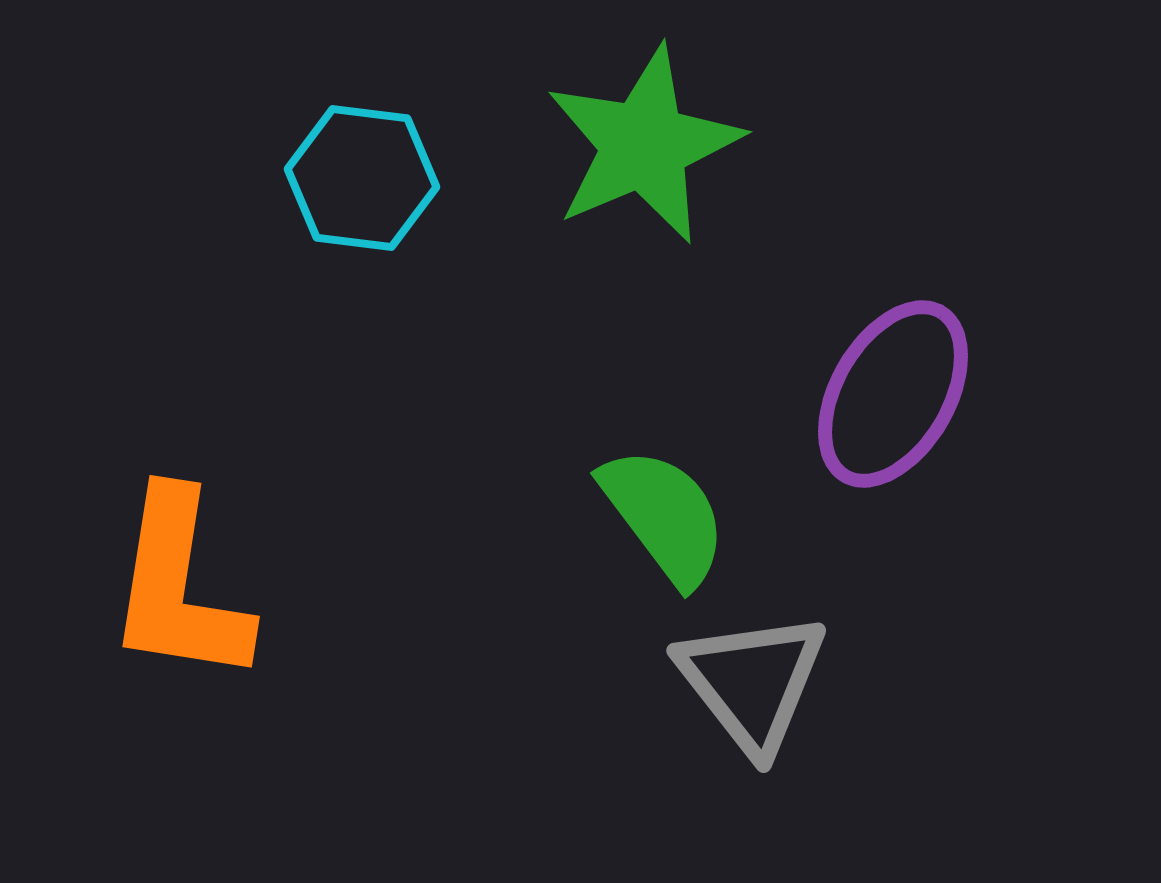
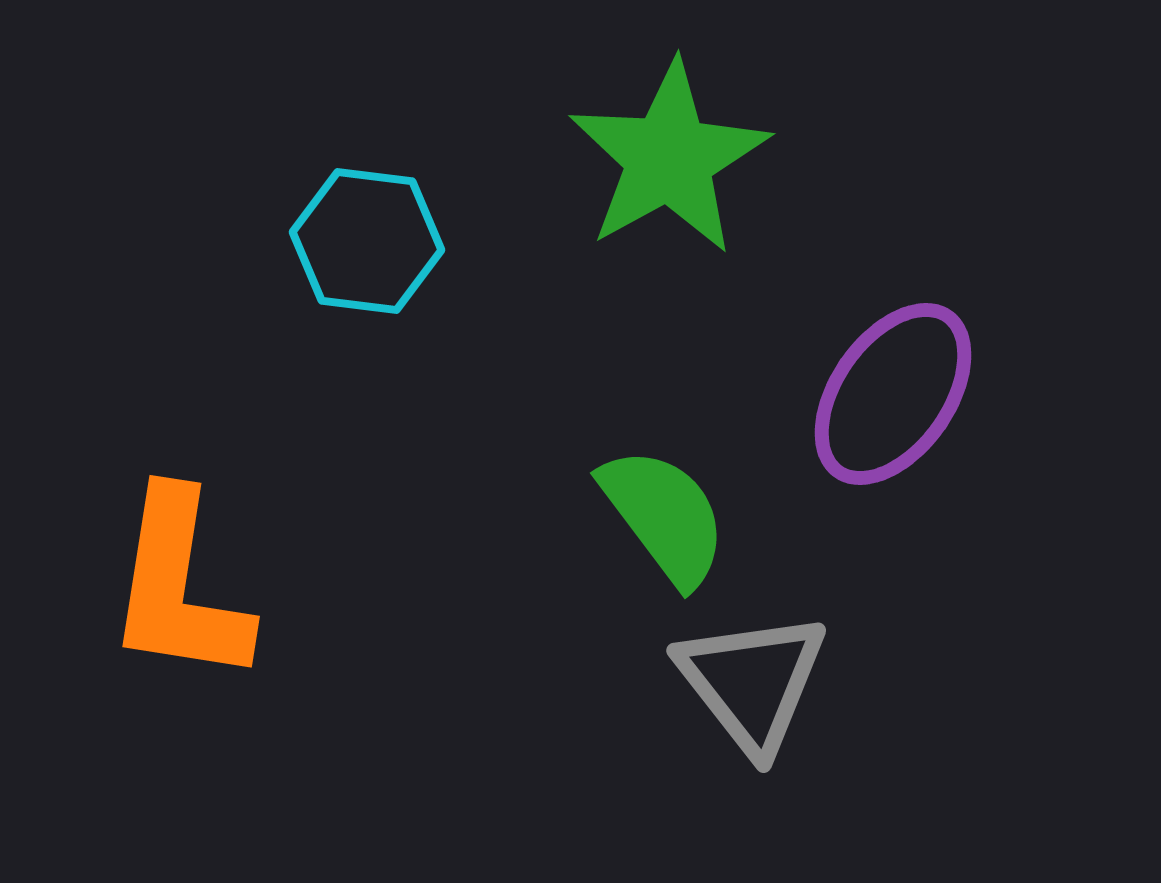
green star: moved 25 px right, 13 px down; rotated 6 degrees counterclockwise
cyan hexagon: moved 5 px right, 63 px down
purple ellipse: rotated 5 degrees clockwise
